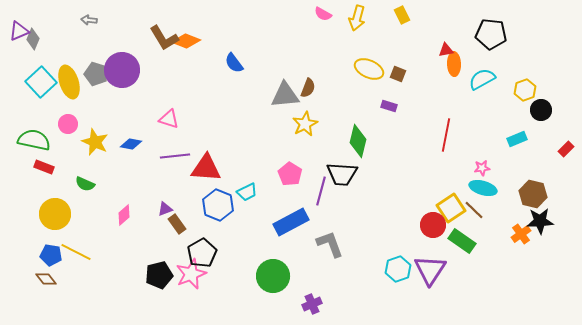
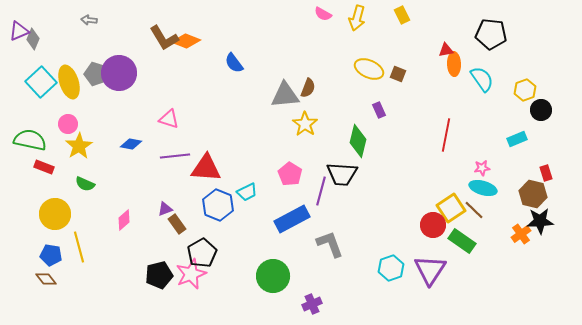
purple circle at (122, 70): moved 3 px left, 3 px down
cyan semicircle at (482, 79): rotated 84 degrees clockwise
purple rectangle at (389, 106): moved 10 px left, 4 px down; rotated 49 degrees clockwise
yellow star at (305, 124): rotated 10 degrees counterclockwise
green semicircle at (34, 140): moved 4 px left
yellow star at (95, 142): moved 16 px left, 4 px down; rotated 16 degrees clockwise
red rectangle at (566, 149): moved 20 px left, 24 px down; rotated 63 degrees counterclockwise
pink diamond at (124, 215): moved 5 px down
blue rectangle at (291, 222): moved 1 px right, 3 px up
yellow line at (76, 252): moved 3 px right, 5 px up; rotated 48 degrees clockwise
cyan hexagon at (398, 269): moved 7 px left, 1 px up
